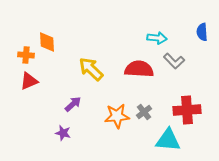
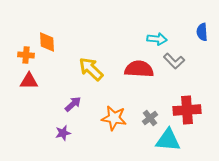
cyan arrow: moved 1 px down
red triangle: rotated 24 degrees clockwise
gray cross: moved 6 px right, 6 px down
orange star: moved 3 px left, 2 px down; rotated 15 degrees clockwise
purple star: rotated 28 degrees counterclockwise
